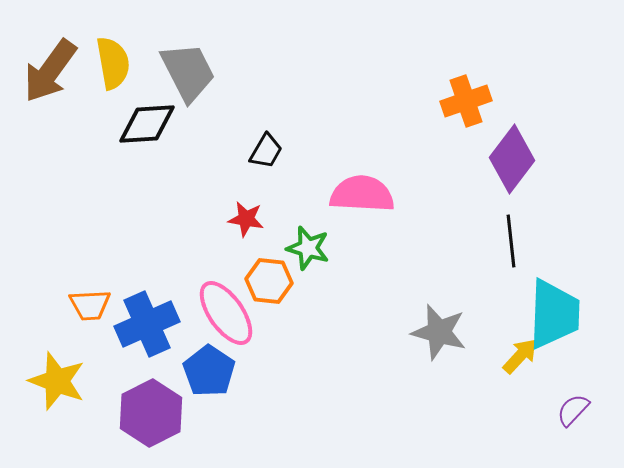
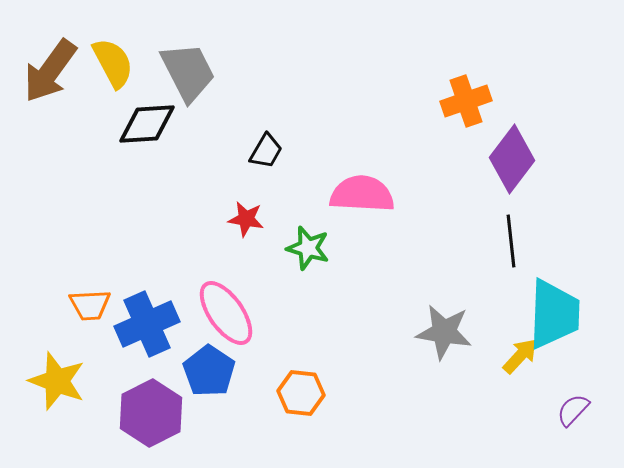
yellow semicircle: rotated 18 degrees counterclockwise
orange hexagon: moved 32 px right, 112 px down
gray star: moved 5 px right; rotated 6 degrees counterclockwise
